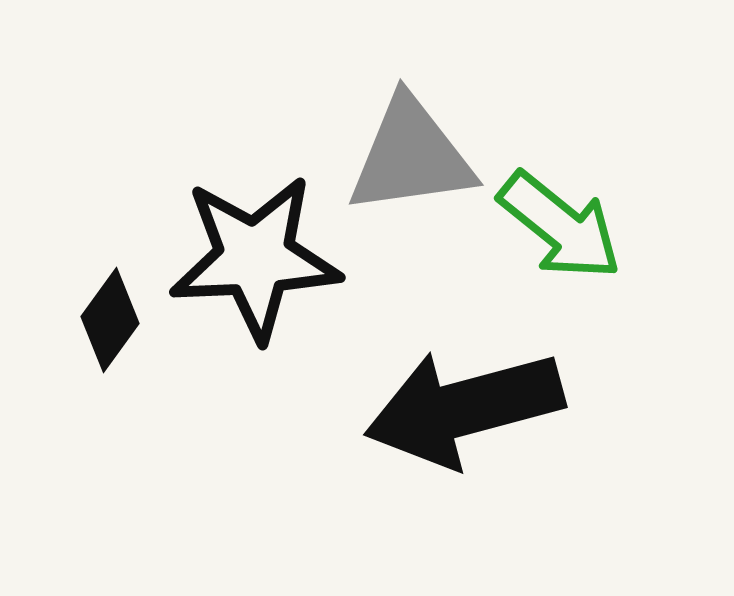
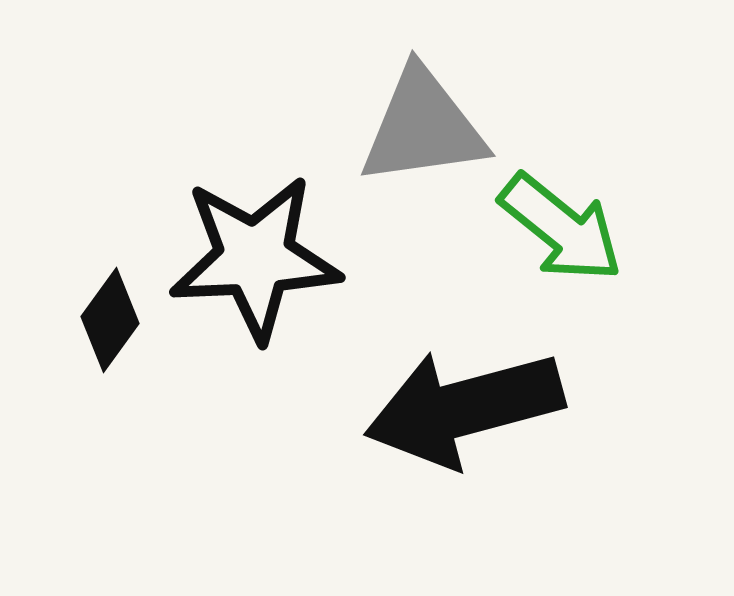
gray triangle: moved 12 px right, 29 px up
green arrow: moved 1 px right, 2 px down
